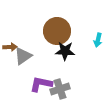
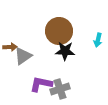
brown circle: moved 2 px right
